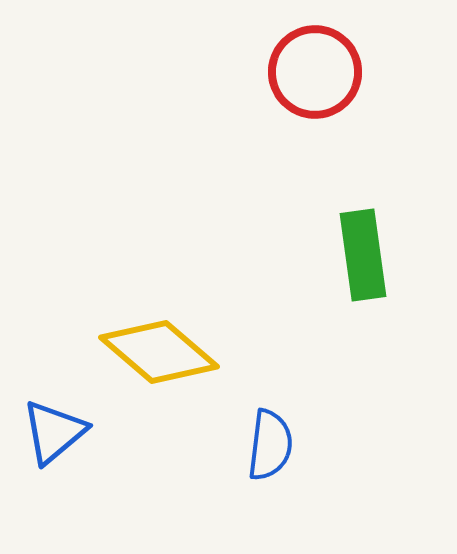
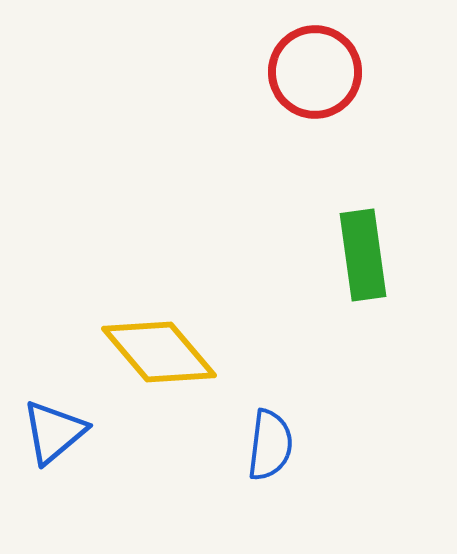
yellow diamond: rotated 9 degrees clockwise
